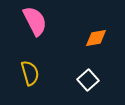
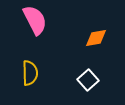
pink semicircle: moved 1 px up
yellow semicircle: rotated 15 degrees clockwise
